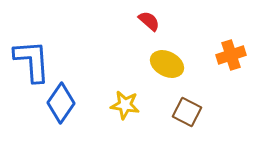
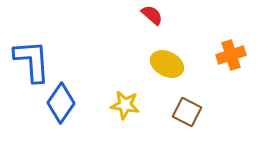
red semicircle: moved 3 px right, 6 px up
